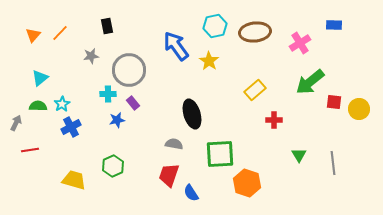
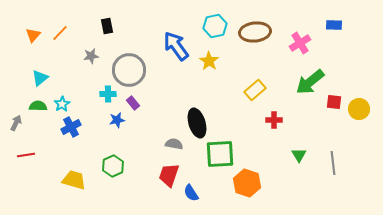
black ellipse: moved 5 px right, 9 px down
red line: moved 4 px left, 5 px down
